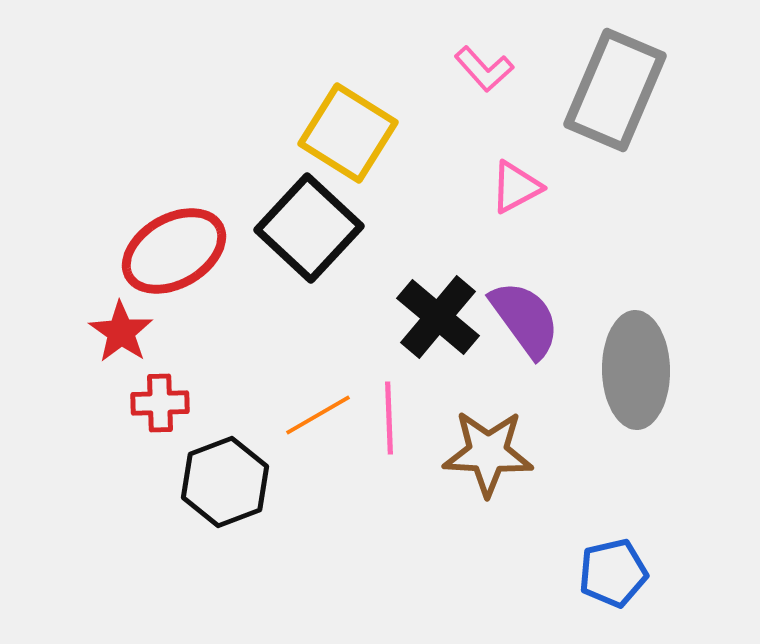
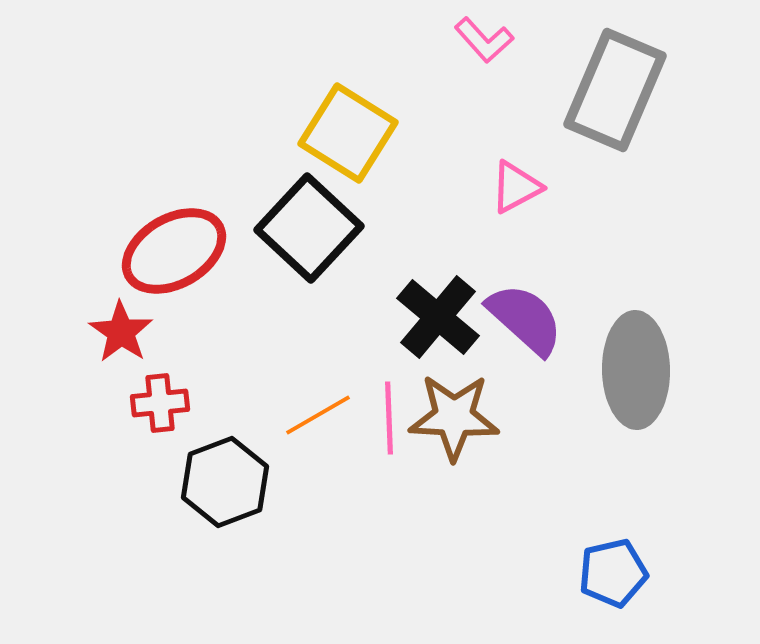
pink L-shape: moved 29 px up
purple semicircle: rotated 12 degrees counterclockwise
red cross: rotated 4 degrees counterclockwise
brown star: moved 34 px left, 36 px up
